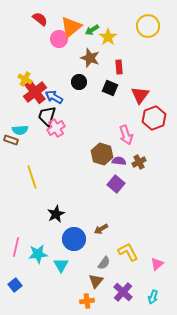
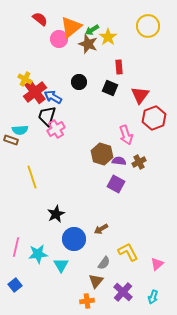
brown star: moved 2 px left, 14 px up
blue arrow: moved 1 px left
pink cross: moved 1 px down
purple square: rotated 12 degrees counterclockwise
